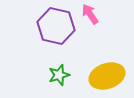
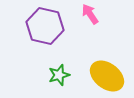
purple hexagon: moved 11 px left
yellow ellipse: rotated 56 degrees clockwise
